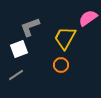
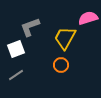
pink semicircle: rotated 18 degrees clockwise
white square: moved 3 px left
